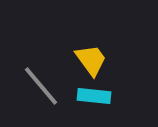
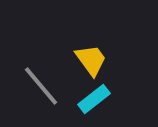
cyan rectangle: moved 3 px down; rotated 44 degrees counterclockwise
